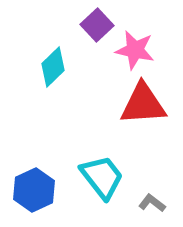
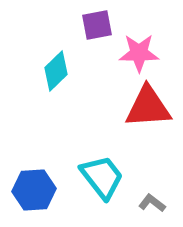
purple square: rotated 32 degrees clockwise
pink star: moved 4 px right, 3 px down; rotated 12 degrees counterclockwise
cyan diamond: moved 3 px right, 4 px down
red triangle: moved 5 px right, 3 px down
blue hexagon: rotated 21 degrees clockwise
